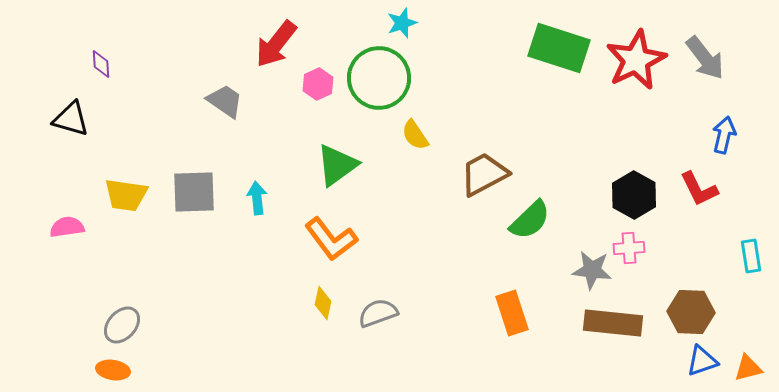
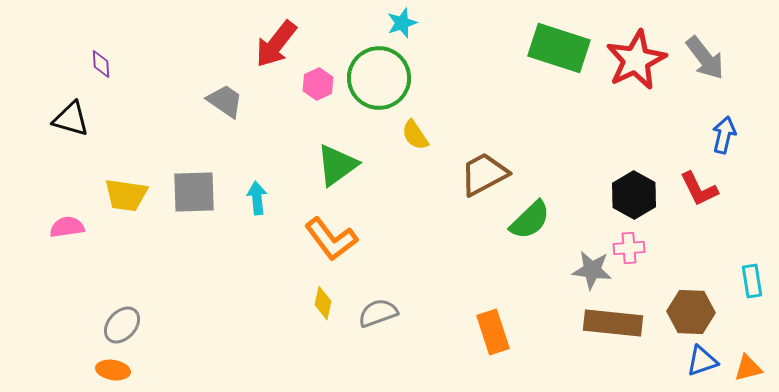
cyan rectangle: moved 1 px right, 25 px down
orange rectangle: moved 19 px left, 19 px down
